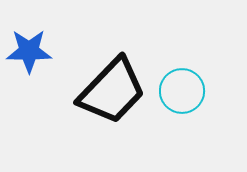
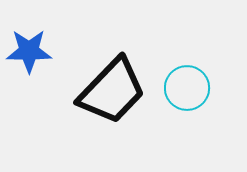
cyan circle: moved 5 px right, 3 px up
